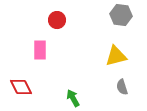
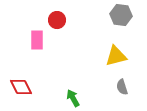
pink rectangle: moved 3 px left, 10 px up
